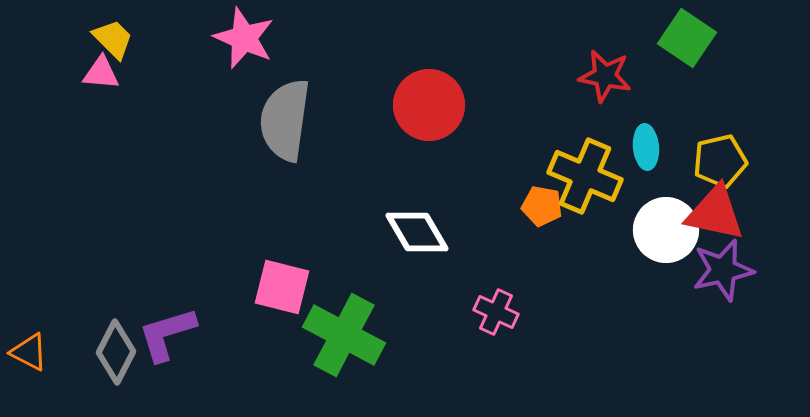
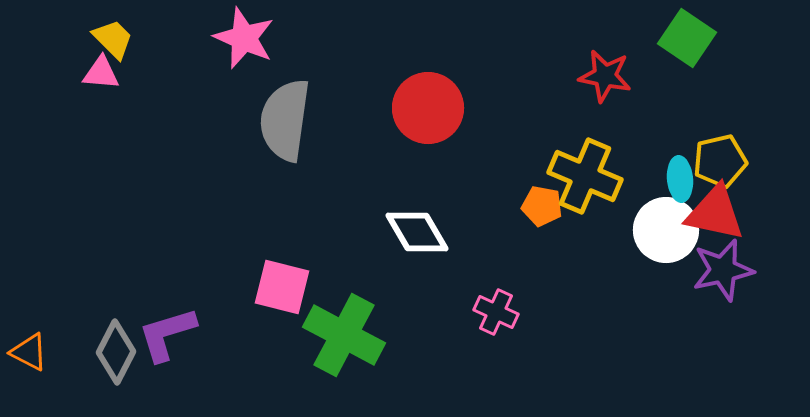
red circle: moved 1 px left, 3 px down
cyan ellipse: moved 34 px right, 32 px down
